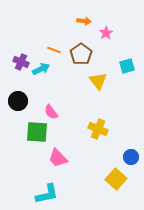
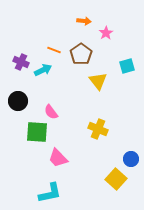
cyan arrow: moved 2 px right, 1 px down
blue circle: moved 2 px down
cyan L-shape: moved 3 px right, 1 px up
